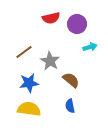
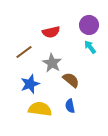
red semicircle: moved 14 px down
purple circle: moved 12 px right, 1 px down
cyan arrow: rotated 112 degrees counterclockwise
gray star: moved 2 px right, 2 px down
blue star: moved 1 px right, 1 px down; rotated 12 degrees counterclockwise
yellow semicircle: moved 11 px right
